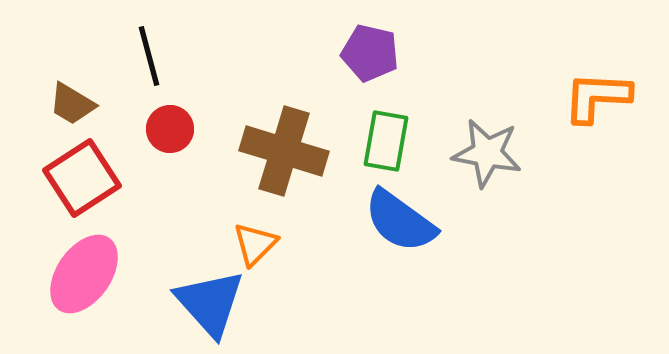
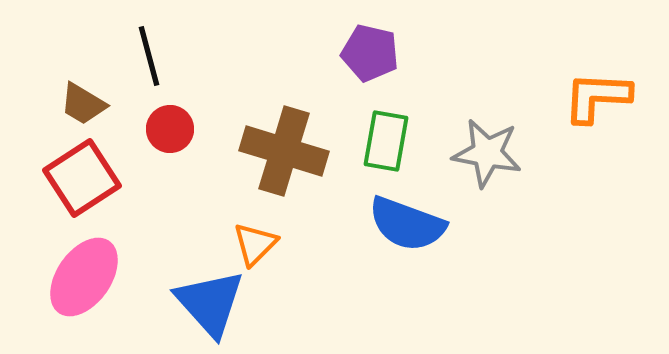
brown trapezoid: moved 11 px right
blue semicircle: moved 7 px right, 3 px down; rotated 16 degrees counterclockwise
pink ellipse: moved 3 px down
